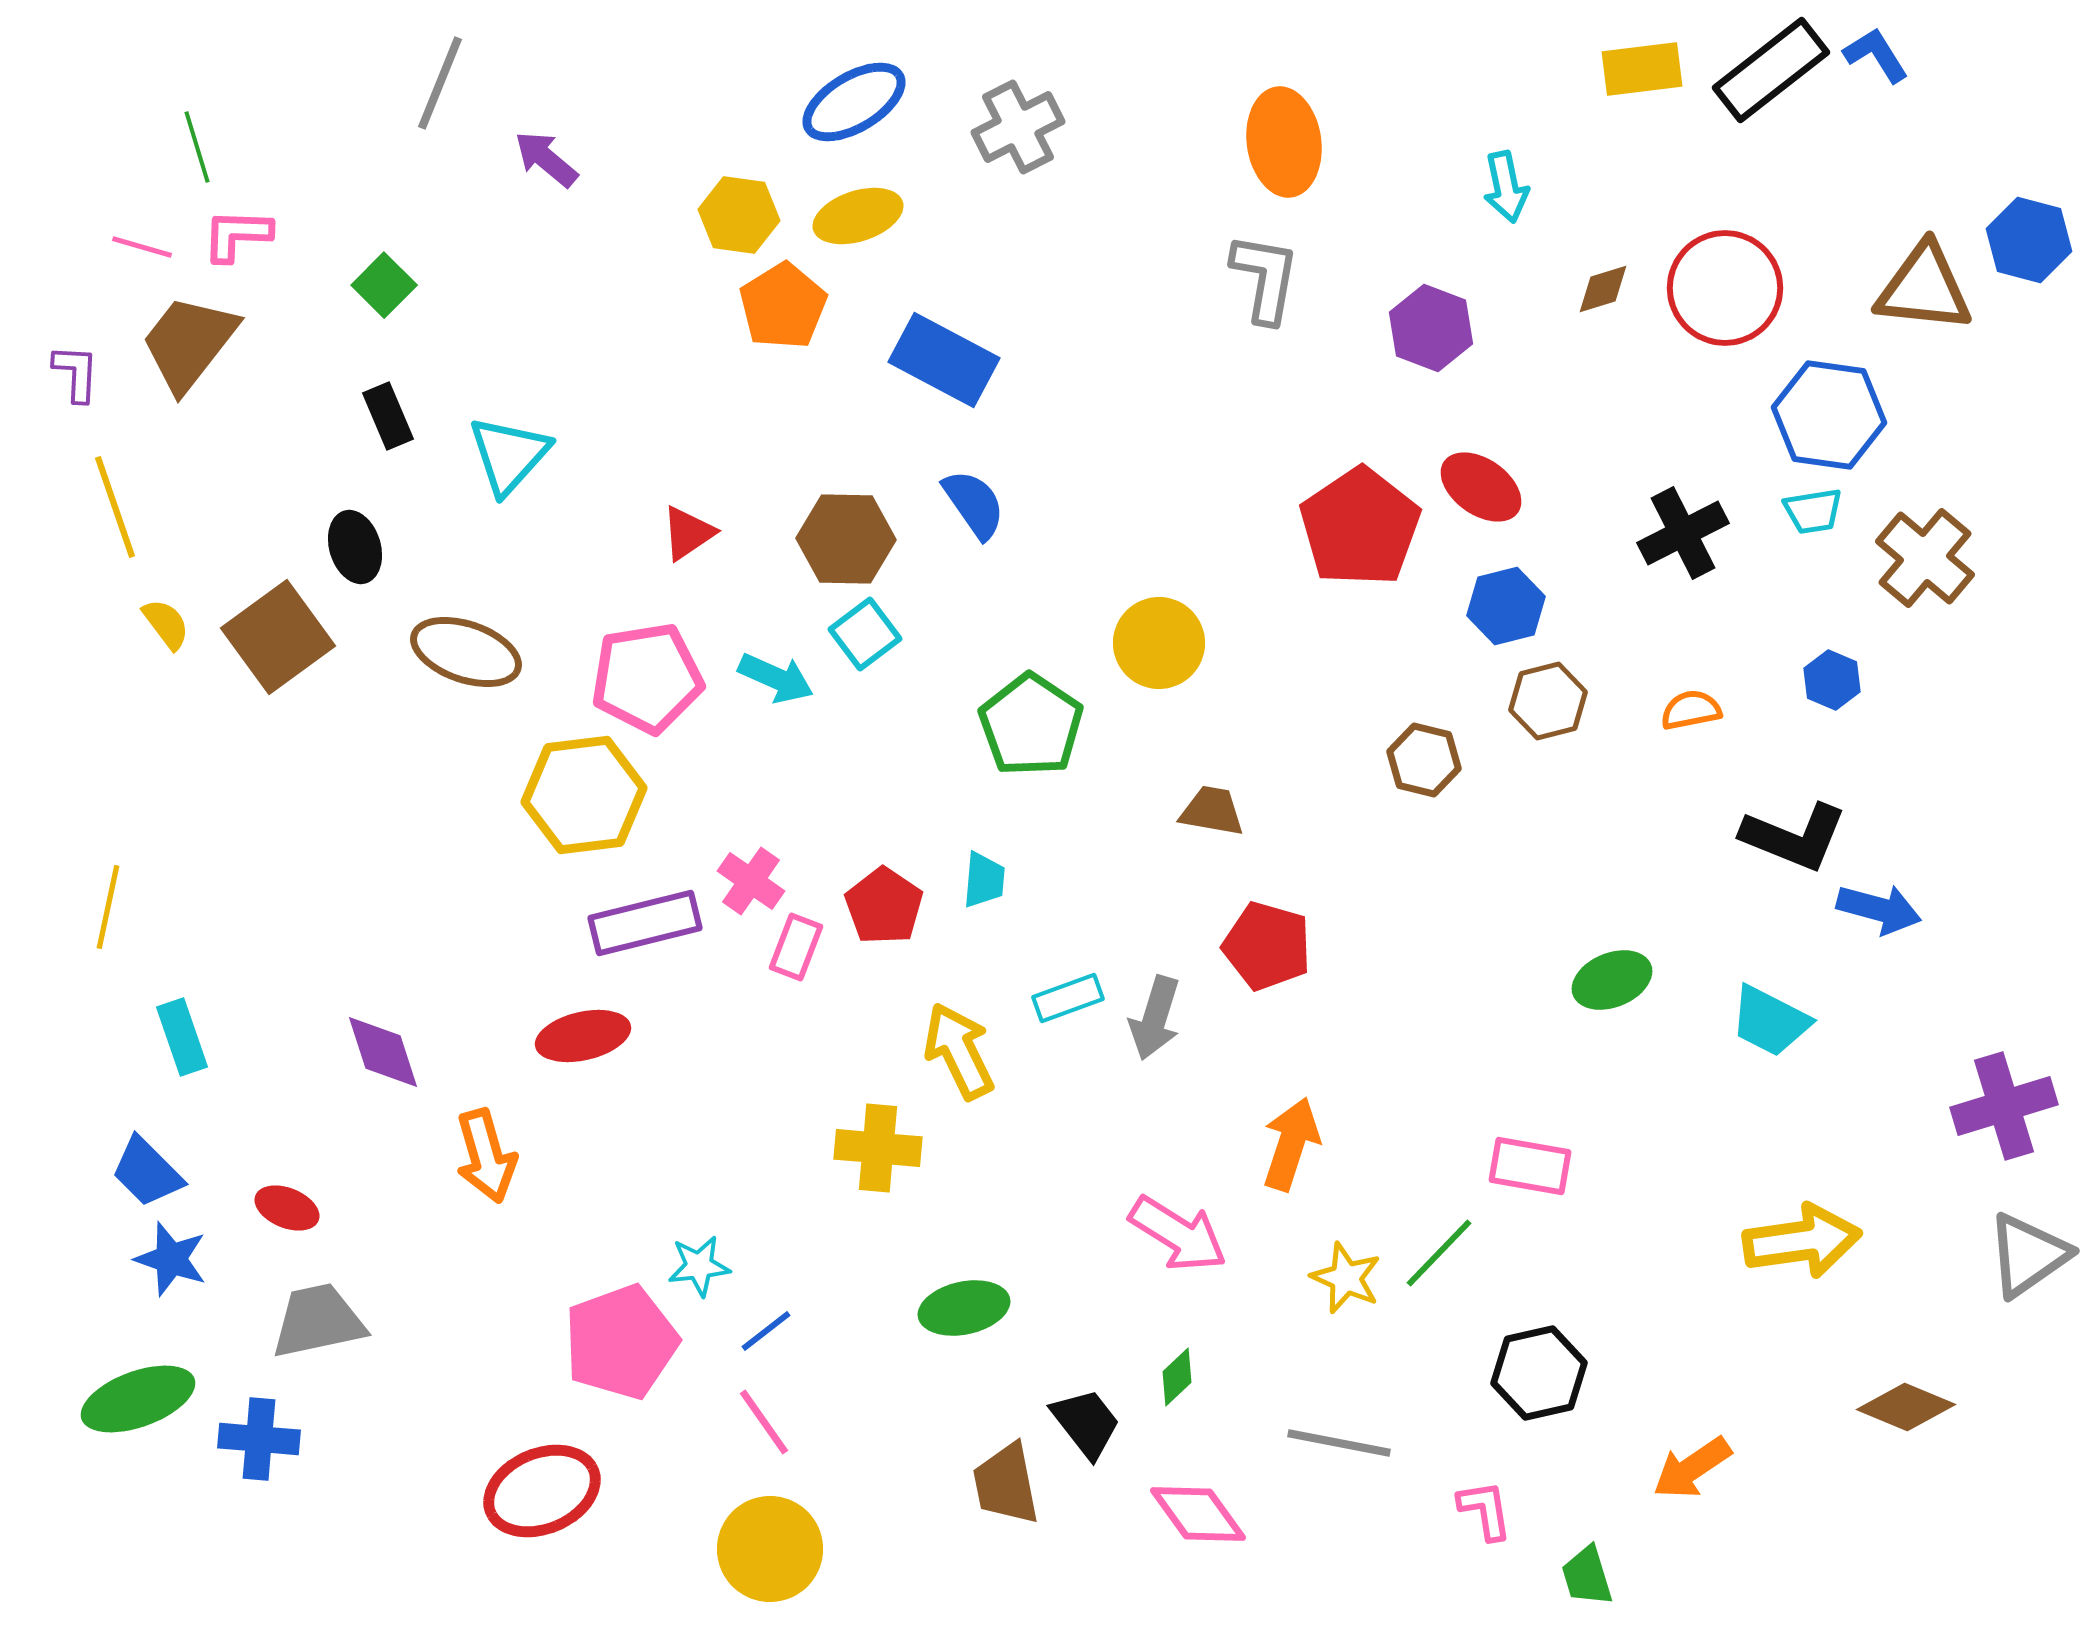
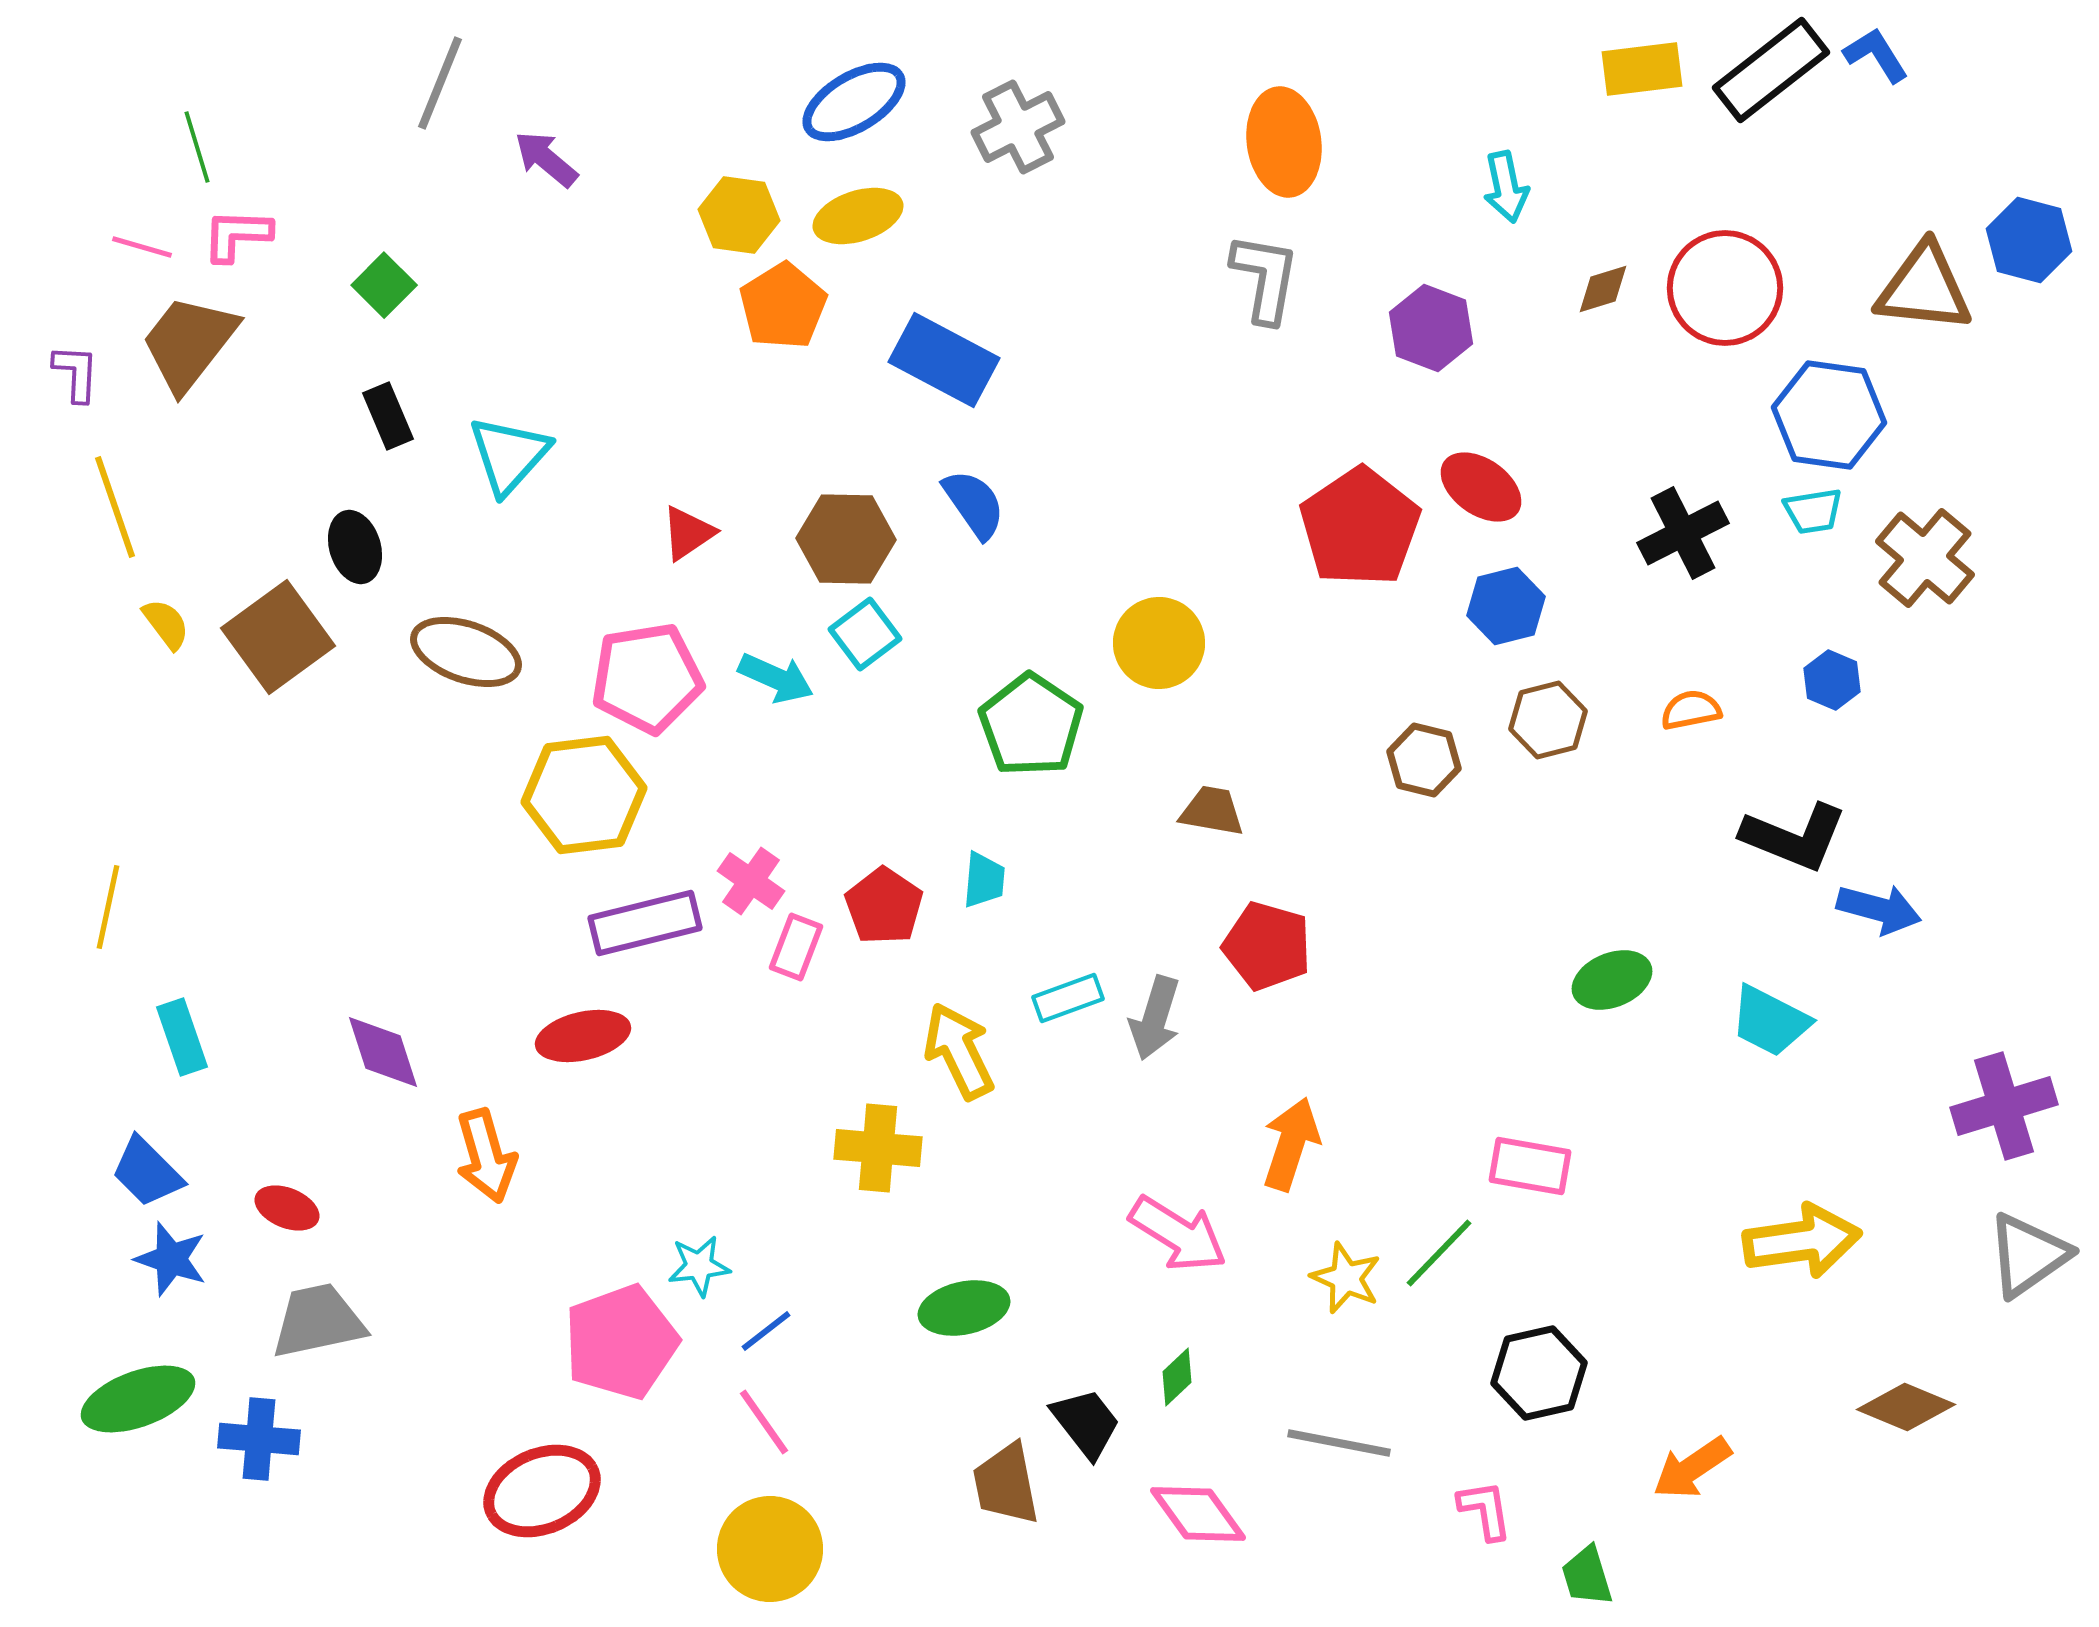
brown hexagon at (1548, 701): moved 19 px down
